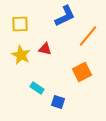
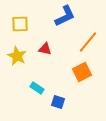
orange line: moved 6 px down
yellow star: moved 4 px left, 1 px down
